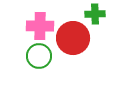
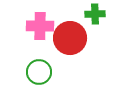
red circle: moved 3 px left
green circle: moved 16 px down
